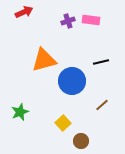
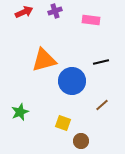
purple cross: moved 13 px left, 10 px up
yellow square: rotated 28 degrees counterclockwise
